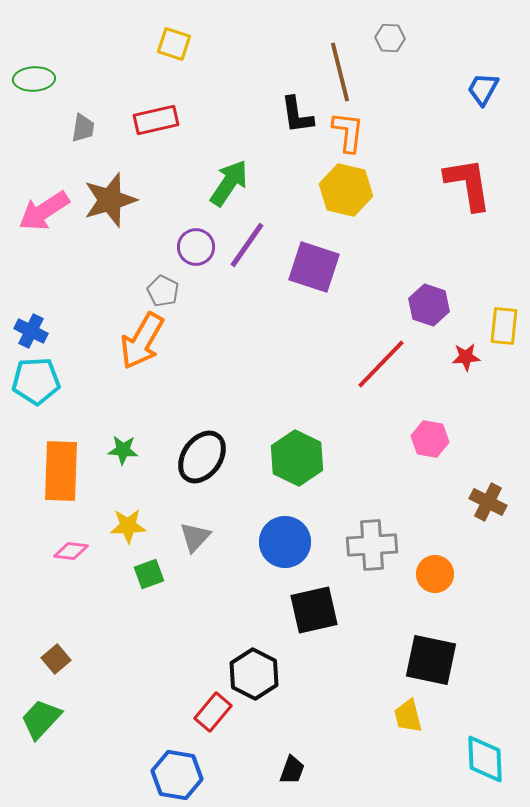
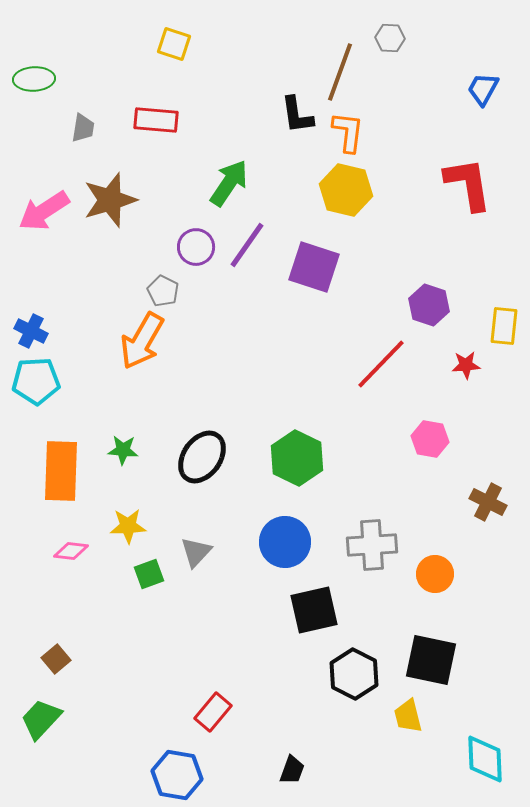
brown line at (340, 72): rotated 34 degrees clockwise
red rectangle at (156, 120): rotated 18 degrees clockwise
red star at (466, 357): moved 8 px down
gray triangle at (195, 537): moved 1 px right, 15 px down
black hexagon at (254, 674): moved 100 px right
